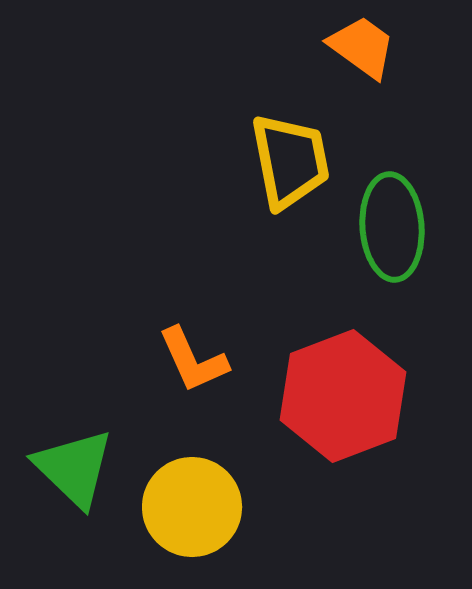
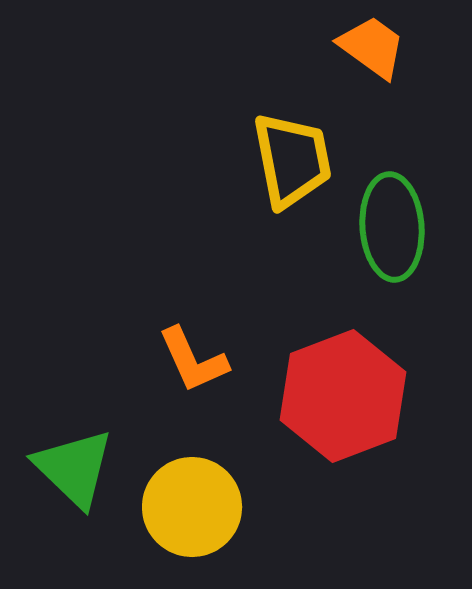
orange trapezoid: moved 10 px right
yellow trapezoid: moved 2 px right, 1 px up
